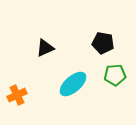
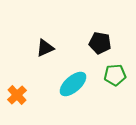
black pentagon: moved 3 px left
orange cross: rotated 18 degrees counterclockwise
